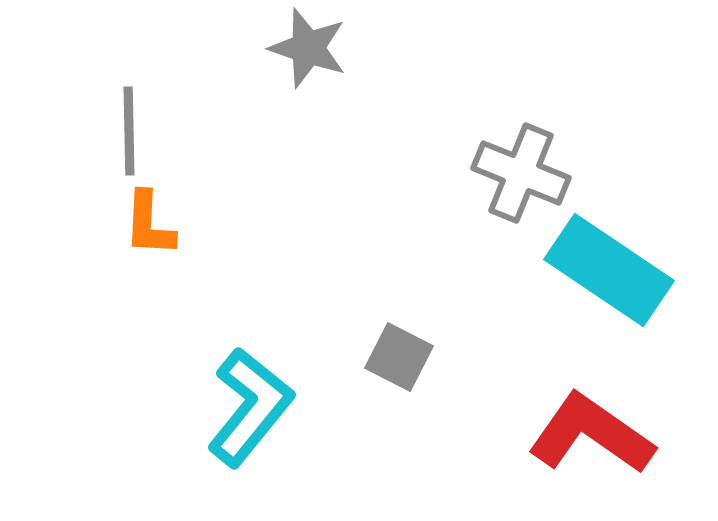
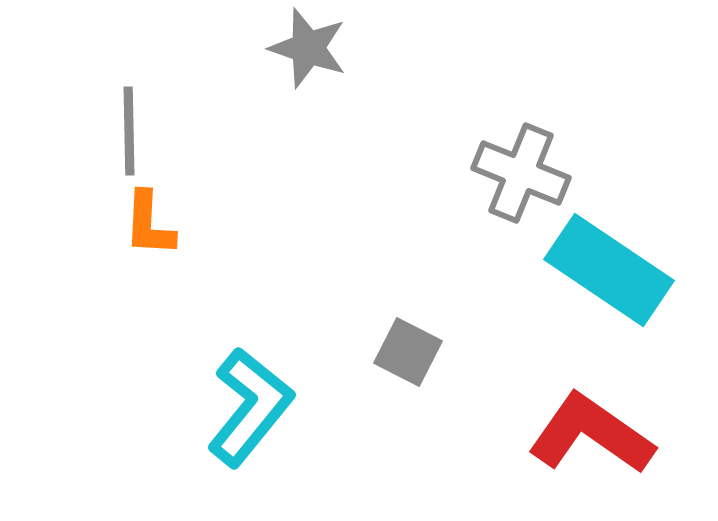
gray square: moved 9 px right, 5 px up
